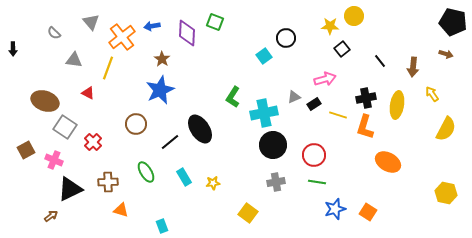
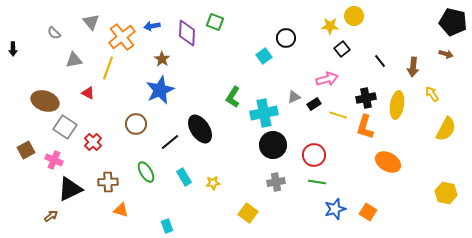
gray triangle at (74, 60): rotated 18 degrees counterclockwise
pink arrow at (325, 79): moved 2 px right
cyan rectangle at (162, 226): moved 5 px right
